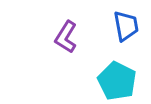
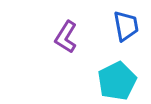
cyan pentagon: rotated 18 degrees clockwise
